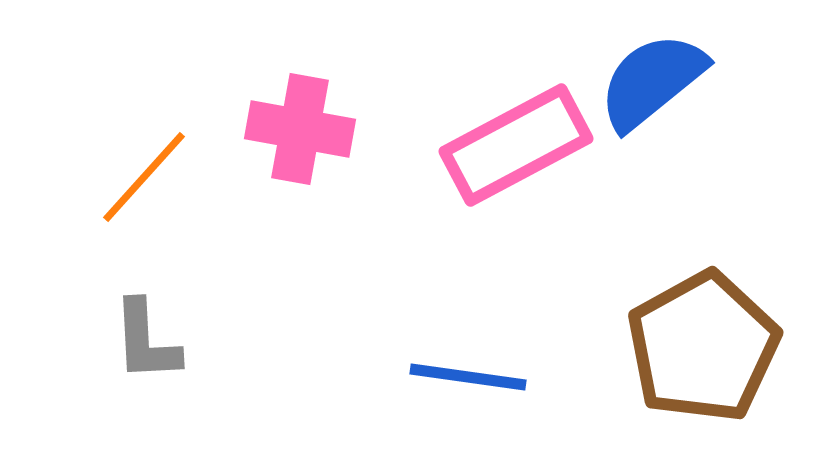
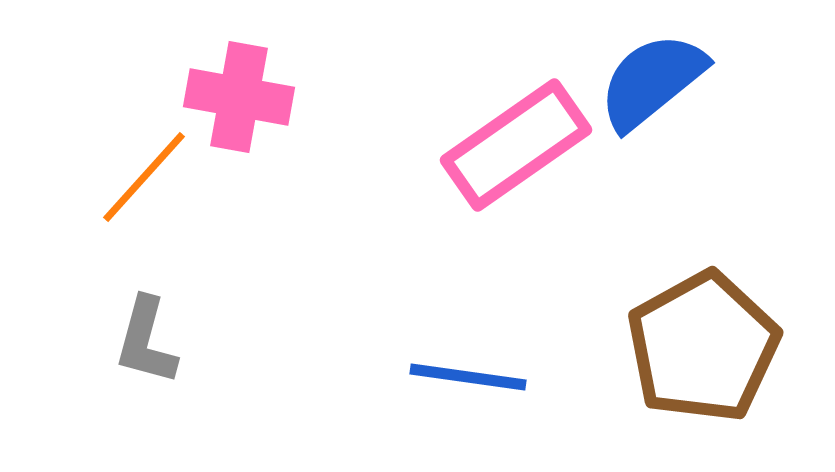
pink cross: moved 61 px left, 32 px up
pink rectangle: rotated 7 degrees counterclockwise
gray L-shape: rotated 18 degrees clockwise
